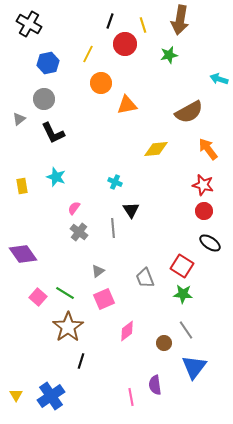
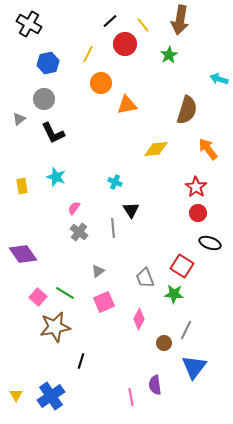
black line at (110, 21): rotated 28 degrees clockwise
yellow line at (143, 25): rotated 21 degrees counterclockwise
green star at (169, 55): rotated 18 degrees counterclockwise
brown semicircle at (189, 112): moved 2 px left, 2 px up; rotated 44 degrees counterclockwise
red star at (203, 185): moved 7 px left, 2 px down; rotated 20 degrees clockwise
red circle at (204, 211): moved 6 px left, 2 px down
black ellipse at (210, 243): rotated 15 degrees counterclockwise
green star at (183, 294): moved 9 px left
pink square at (104, 299): moved 3 px down
brown star at (68, 327): moved 13 px left; rotated 24 degrees clockwise
gray line at (186, 330): rotated 60 degrees clockwise
pink diamond at (127, 331): moved 12 px right, 12 px up; rotated 25 degrees counterclockwise
